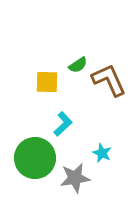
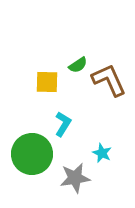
cyan L-shape: rotated 15 degrees counterclockwise
green circle: moved 3 px left, 4 px up
